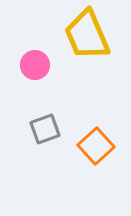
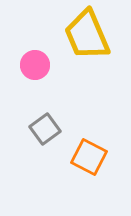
gray square: rotated 16 degrees counterclockwise
orange square: moved 7 px left, 11 px down; rotated 21 degrees counterclockwise
